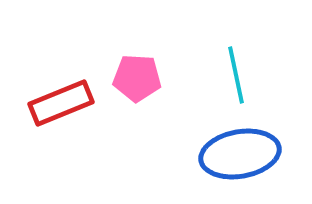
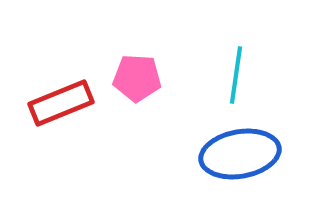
cyan line: rotated 20 degrees clockwise
